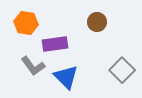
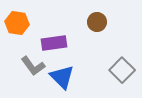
orange hexagon: moved 9 px left
purple rectangle: moved 1 px left, 1 px up
blue triangle: moved 4 px left
